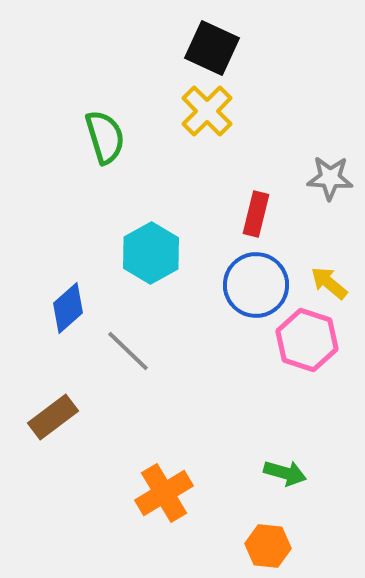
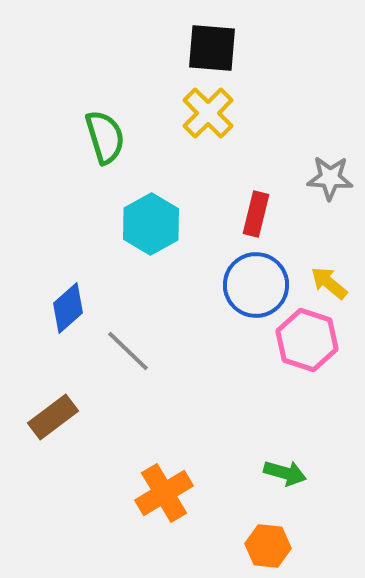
black square: rotated 20 degrees counterclockwise
yellow cross: moved 1 px right, 2 px down
cyan hexagon: moved 29 px up
